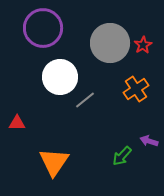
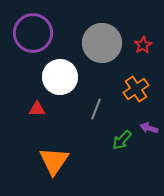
purple circle: moved 10 px left, 5 px down
gray circle: moved 8 px left
gray line: moved 11 px right, 9 px down; rotated 30 degrees counterclockwise
red triangle: moved 20 px right, 14 px up
purple arrow: moved 13 px up
green arrow: moved 16 px up
orange triangle: moved 1 px up
